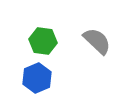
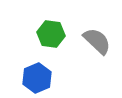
green hexagon: moved 8 px right, 7 px up
